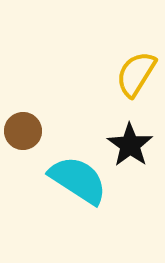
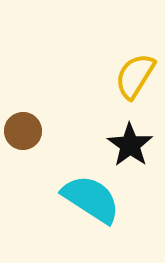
yellow semicircle: moved 1 px left, 2 px down
cyan semicircle: moved 13 px right, 19 px down
